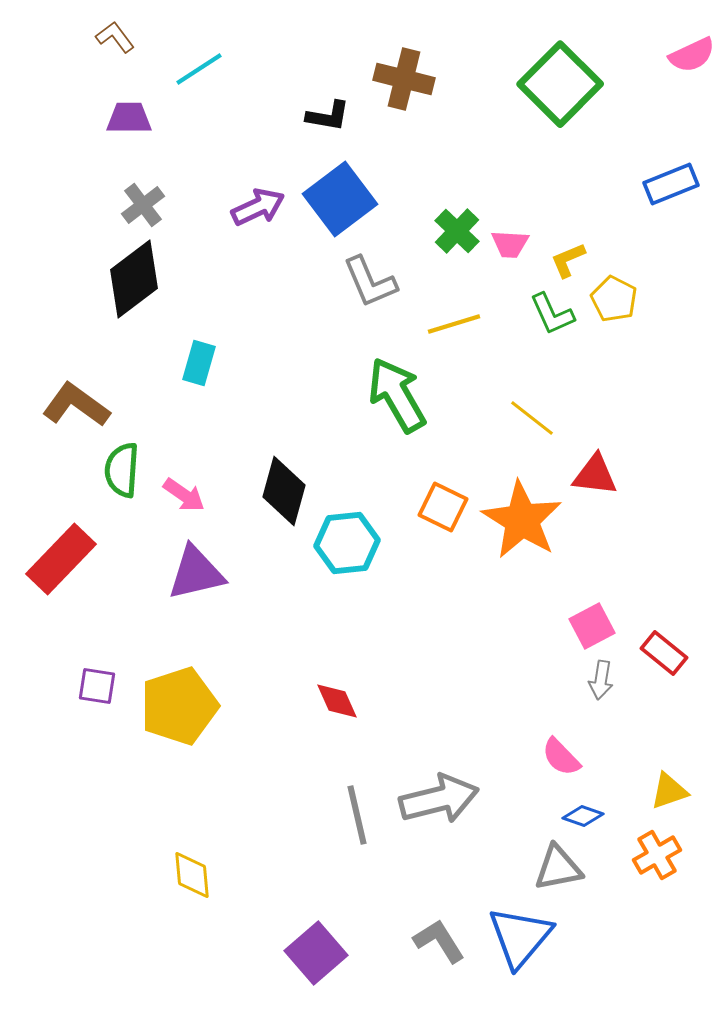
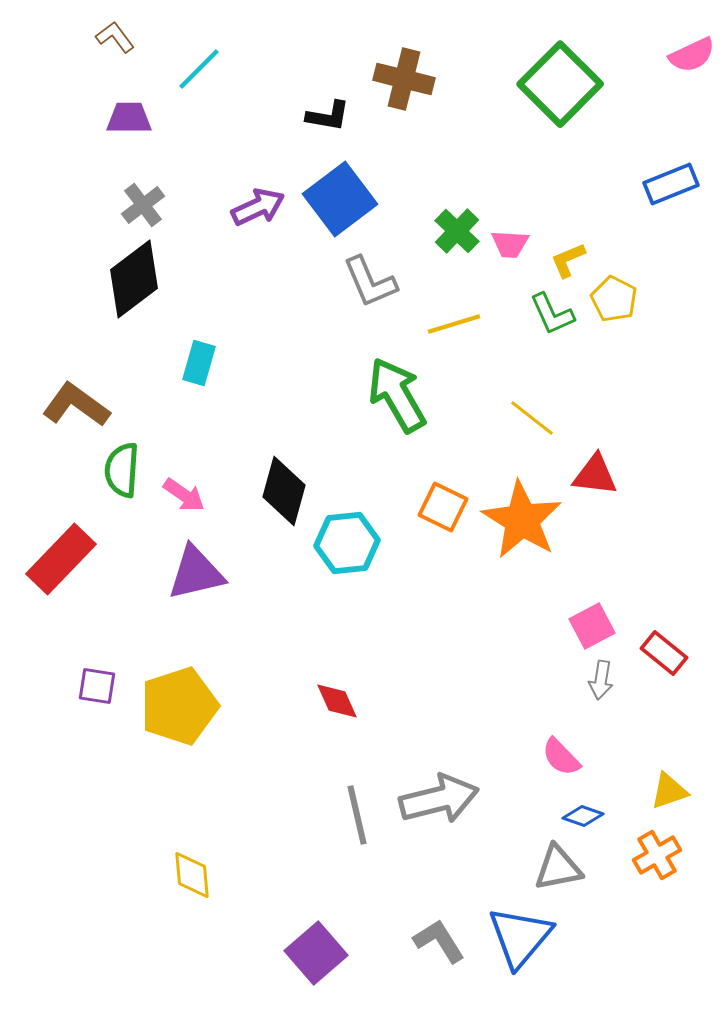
cyan line at (199, 69): rotated 12 degrees counterclockwise
